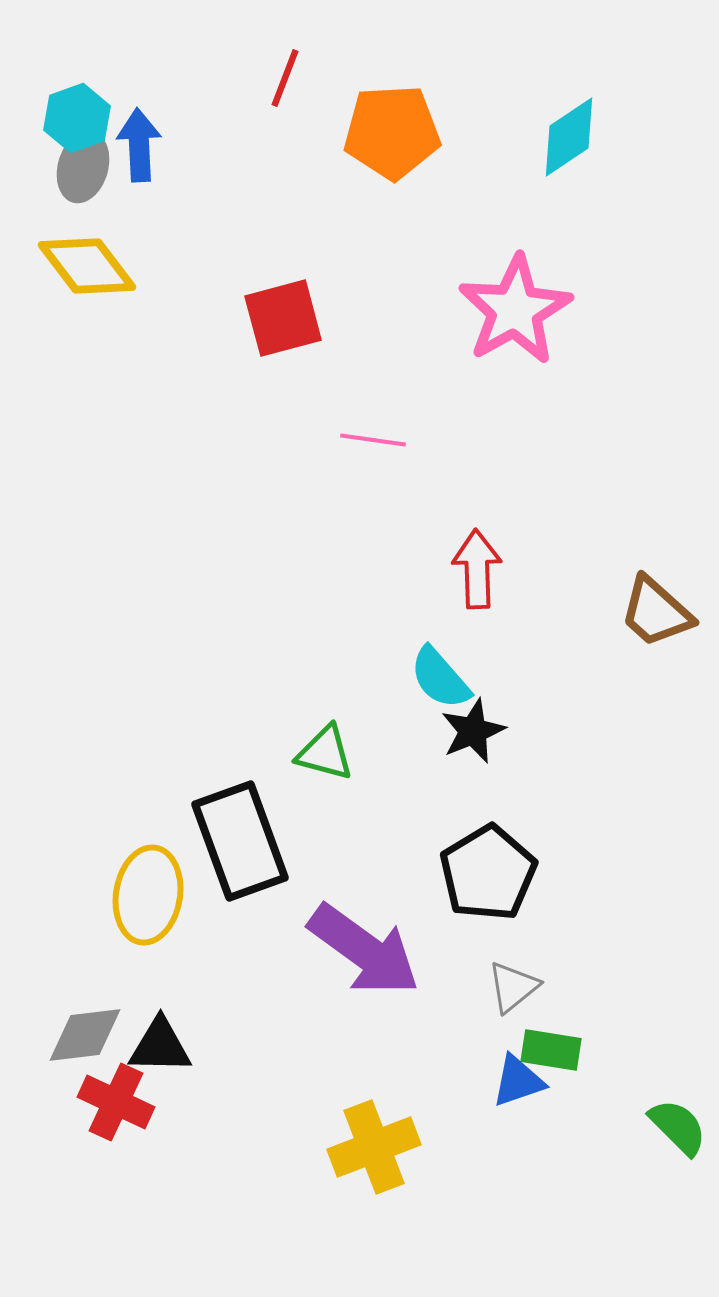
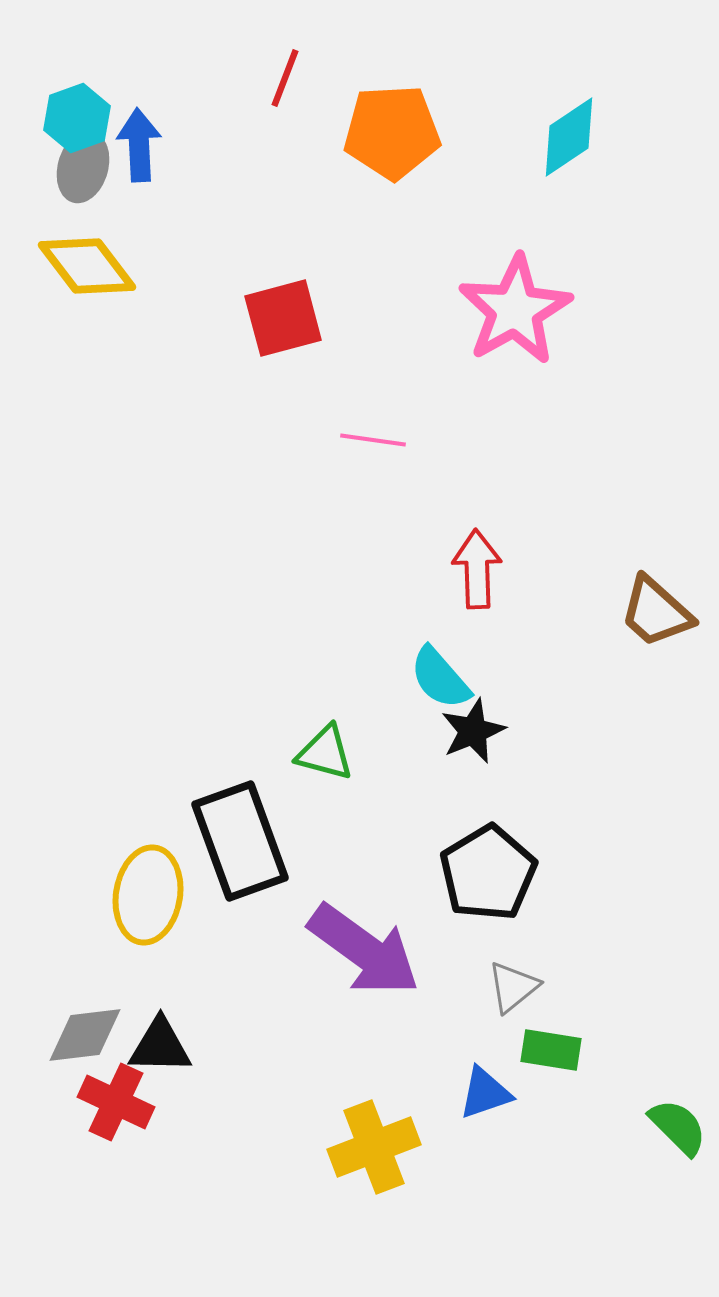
blue triangle: moved 33 px left, 12 px down
